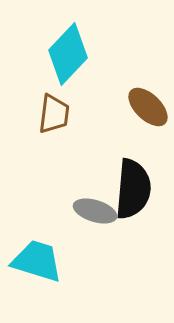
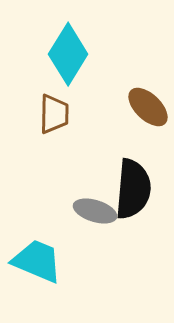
cyan diamond: rotated 12 degrees counterclockwise
brown trapezoid: rotated 6 degrees counterclockwise
cyan trapezoid: rotated 6 degrees clockwise
